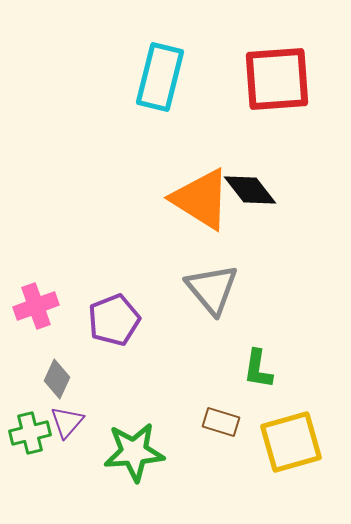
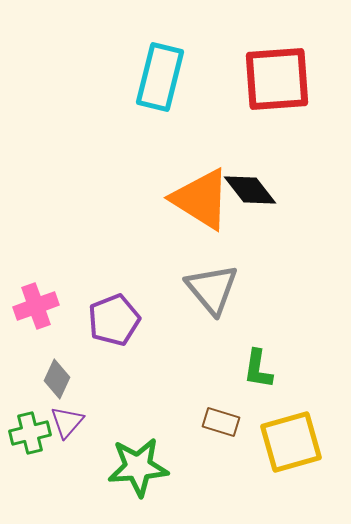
green star: moved 4 px right, 15 px down
